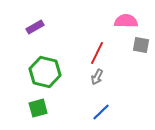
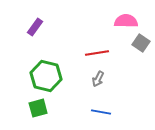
purple rectangle: rotated 24 degrees counterclockwise
gray square: moved 2 px up; rotated 24 degrees clockwise
red line: rotated 55 degrees clockwise
green hexagon: moved 1 px right, 4 px down
gray arrow: moved 1 px right, 2 px down
blue line: rotated 54 degrees clockwise
